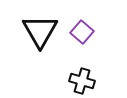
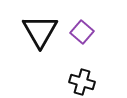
black cross: moved 1 px down
